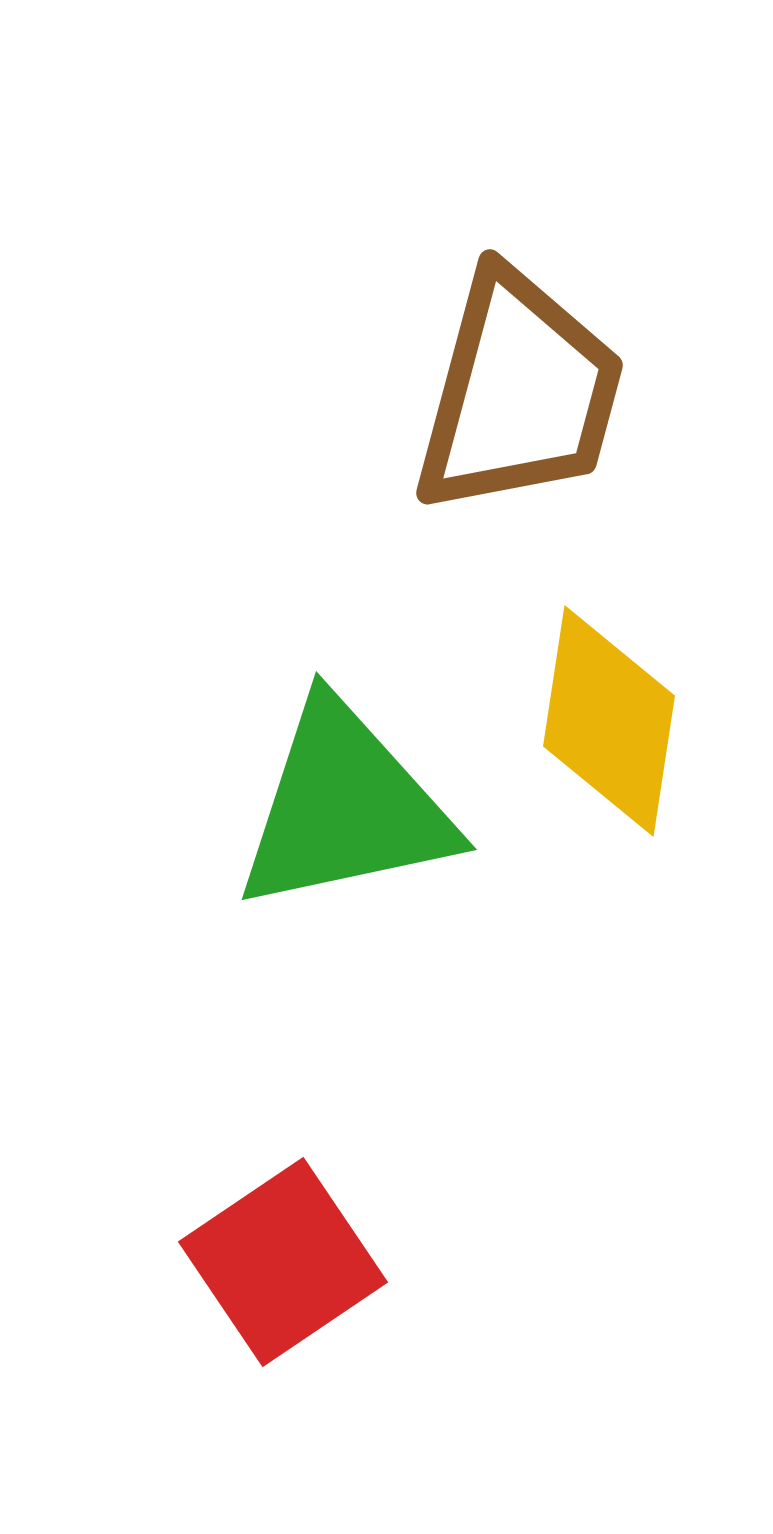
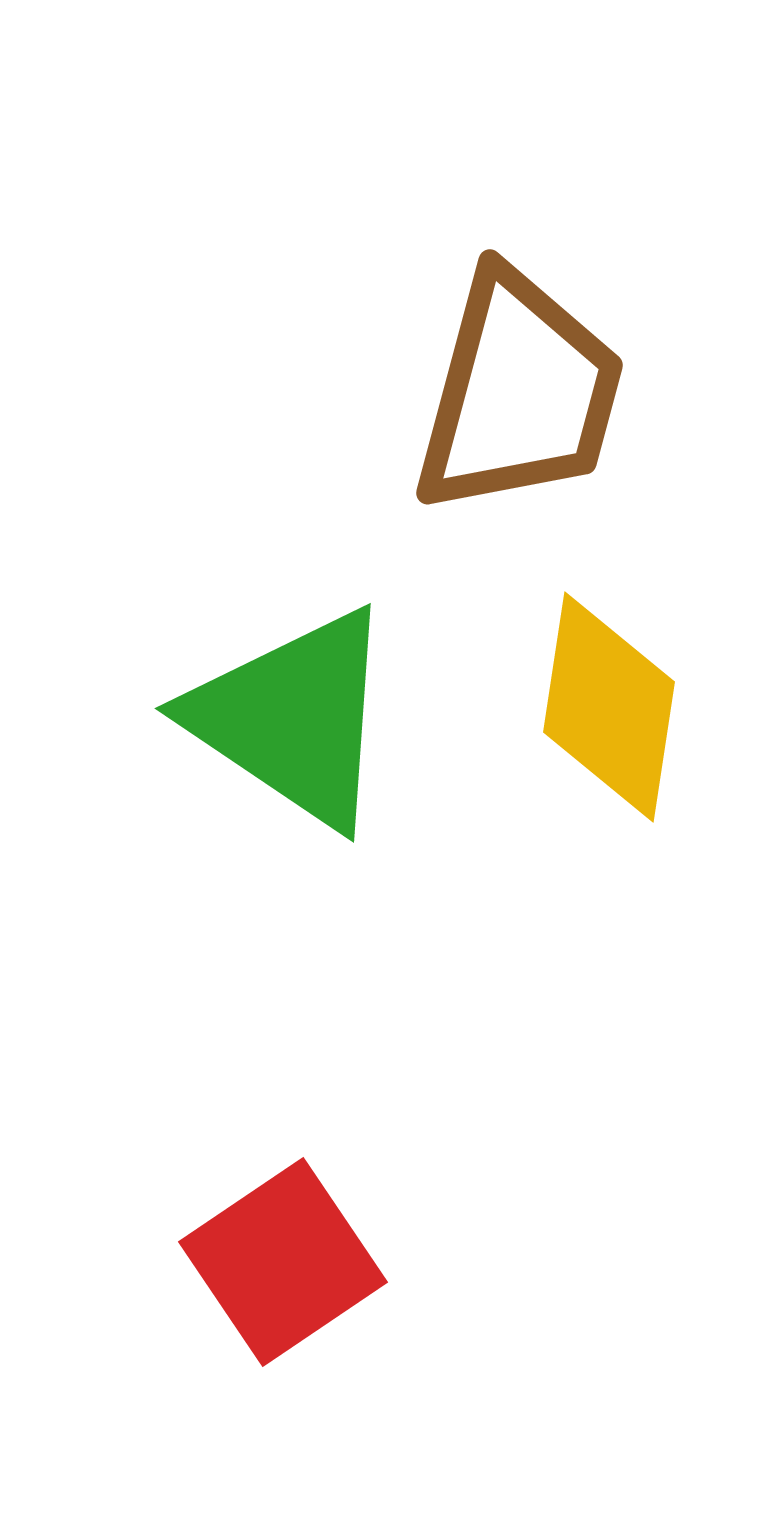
yellow diamond: moved 14 px up
green triangle: moved 52 px left, 89 px up; rotated 46 degrees clockwise
